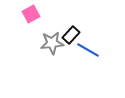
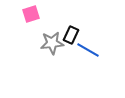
pink square: rotated 12 degrees clockwise
black rectangle: rotated 18 degrees counterclockwise
